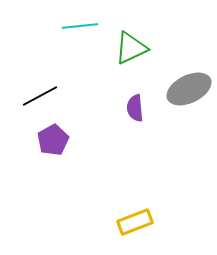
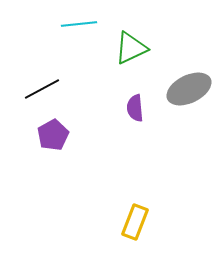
cyan line: moved 1 px left, 2 px up
black line: moved 2 px right, 7 px up
purple pentagon: moved 5 px up
yellow rectangle: rotated 48 degrees counterclockwise
